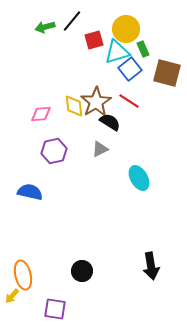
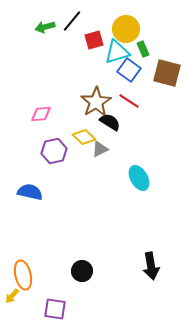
blue square: moved 1 px left, 1 px down; rotated 15 degrees counterclockwise
yellow diamond: moved 10 px right, 31 px down; rotated 40 degrees counterclockwise
